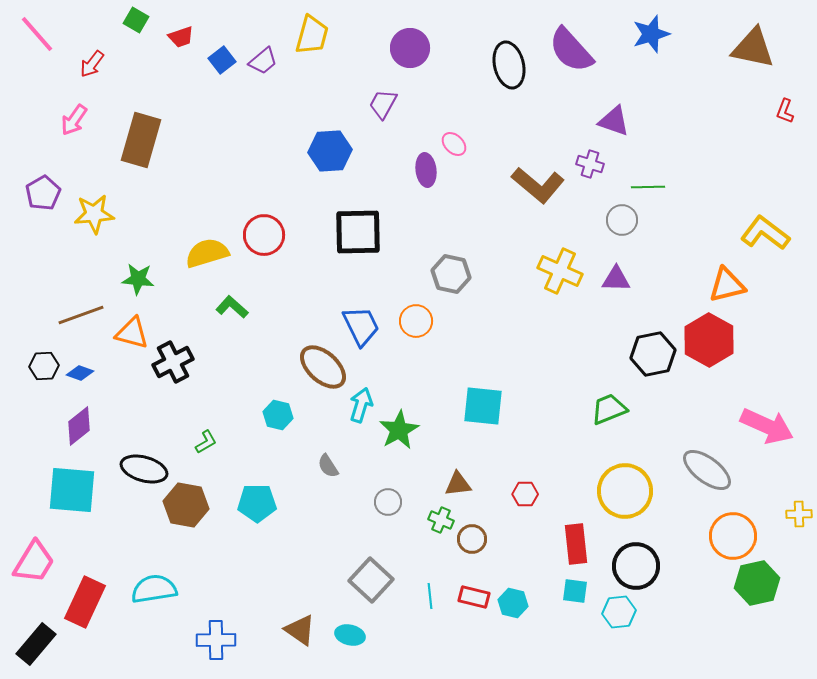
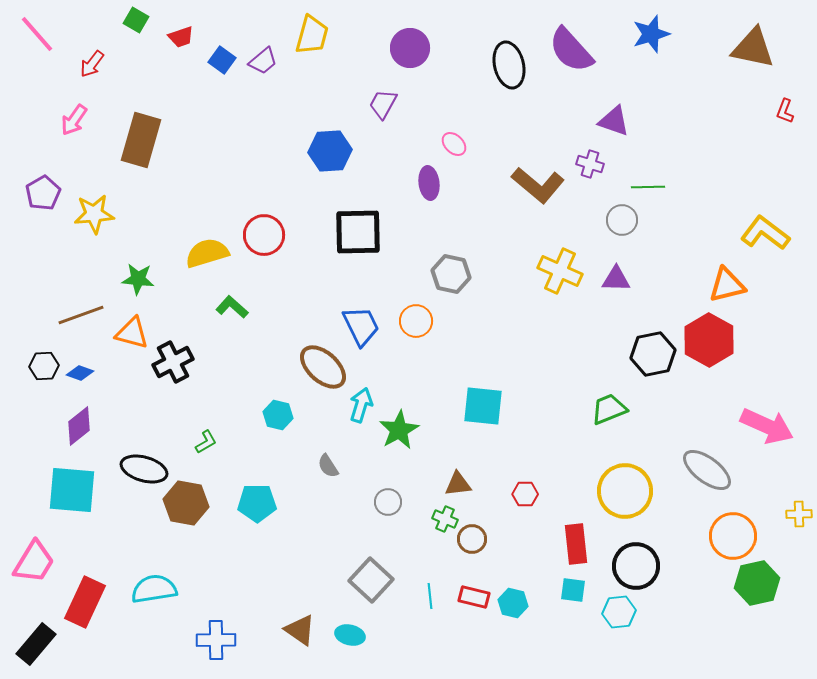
blue square at (222, 60): rotated 16 degrees counterclockwise
purple ellipse at (426, 170): moved 3 px right, 13 px down
brown hexagon at (186, 505): moved 2 px up
green cross at (441, 520): moved 4 px right, 1 px up
cyan square at (575, 591): moved 2 px left, 1 px up
